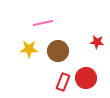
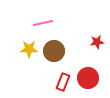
red star: rotated 16 degrees counterclockwise
brown circle: moved 4 px left
red circle: moved 2 px right
